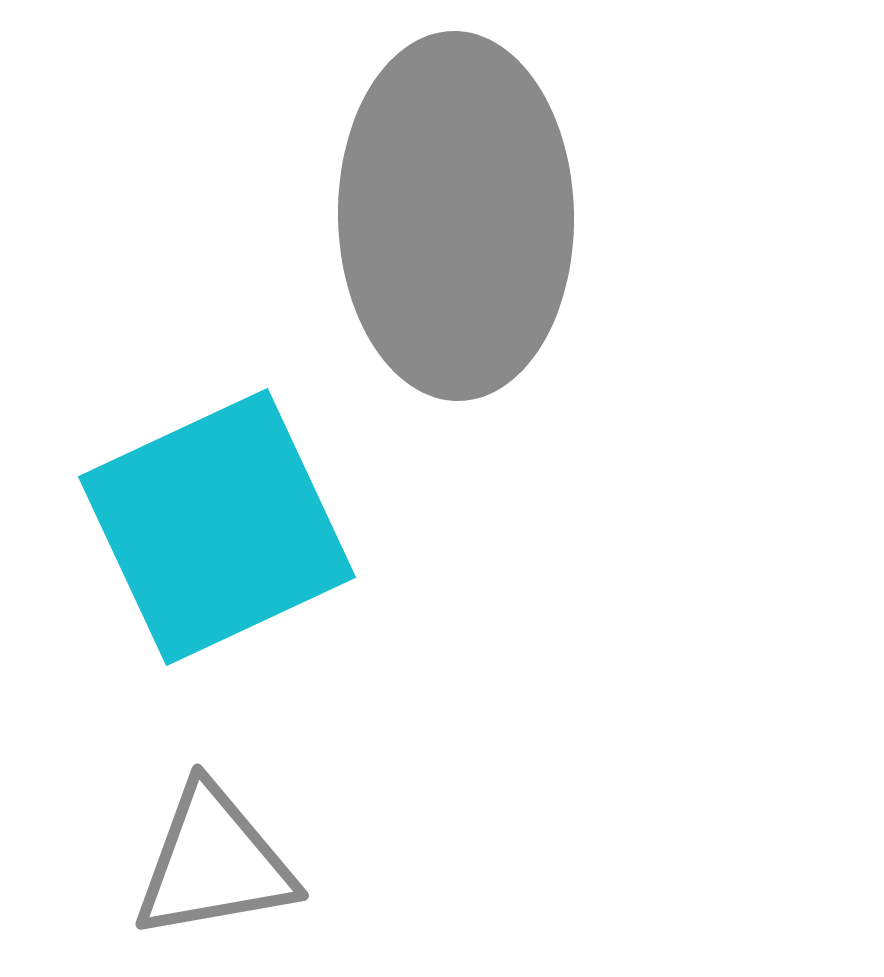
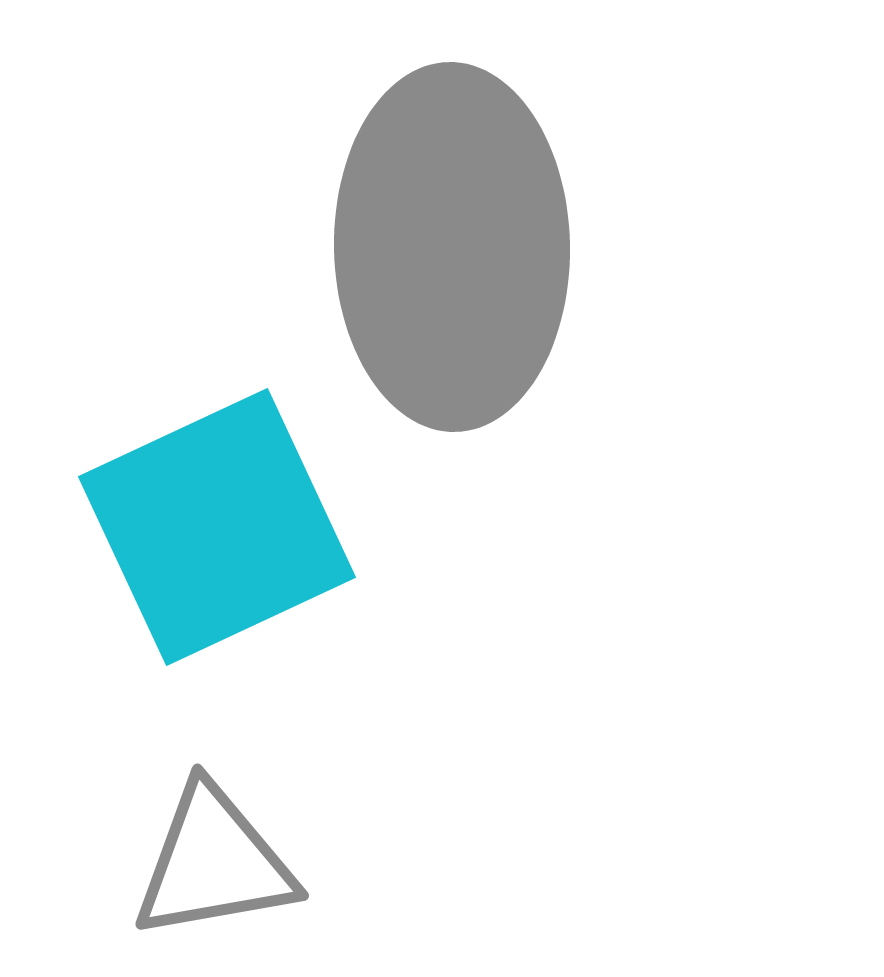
gray ellipse: moved 4 px left, 31 px down
